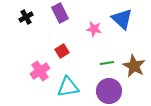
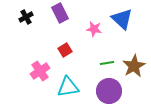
red square: moved 3 px right, 1 px up
brown star: rotated 15 degrees clockwise
